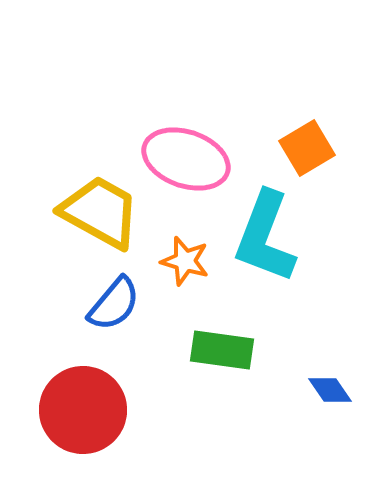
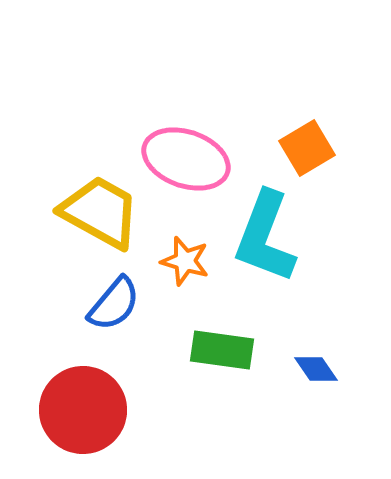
blue diamond: moved 14 px left, 21 px up
